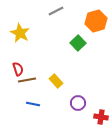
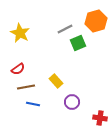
gray line: moved 9 px right, 18 px down
green square: rotated 21 degrees clockwise
red semicircle: rotated 72 degrees clockwise
brown line: moved 1 px left, 7 px down
purple circle: moved 6 px left, 1 px up
red cross: moved 1 px left, 1 px down
